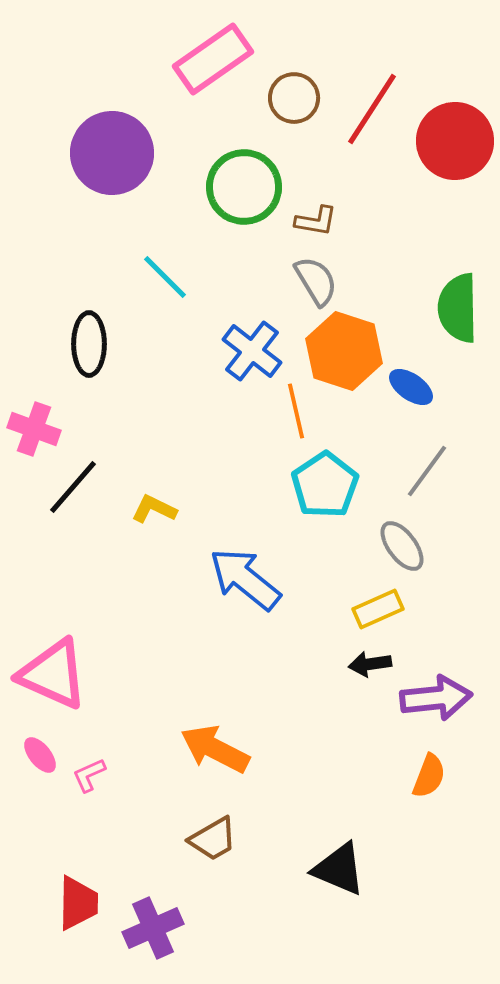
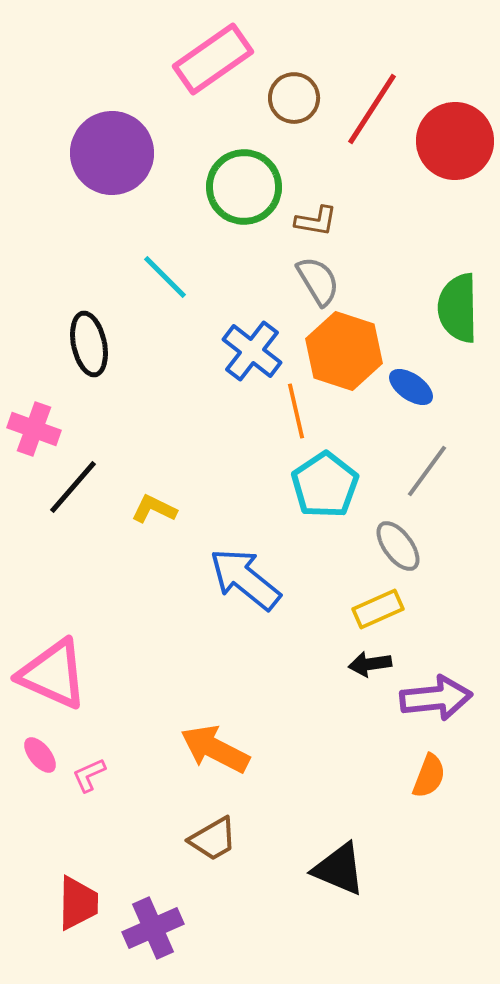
gray semicircle: moved 2 px right
black ellipse: rotated 12 degrees counterclockwise
gray ellipse: moved 4 px left
